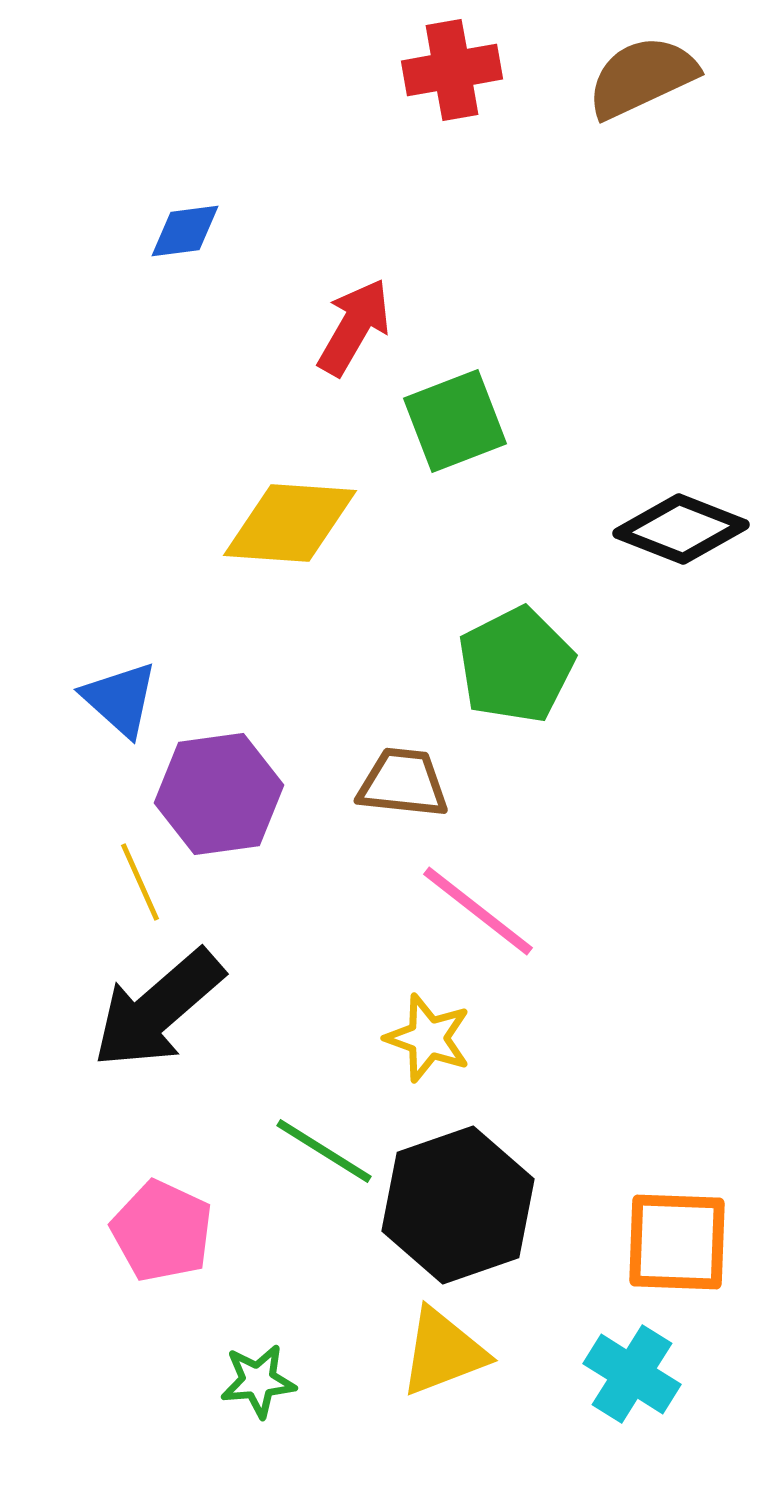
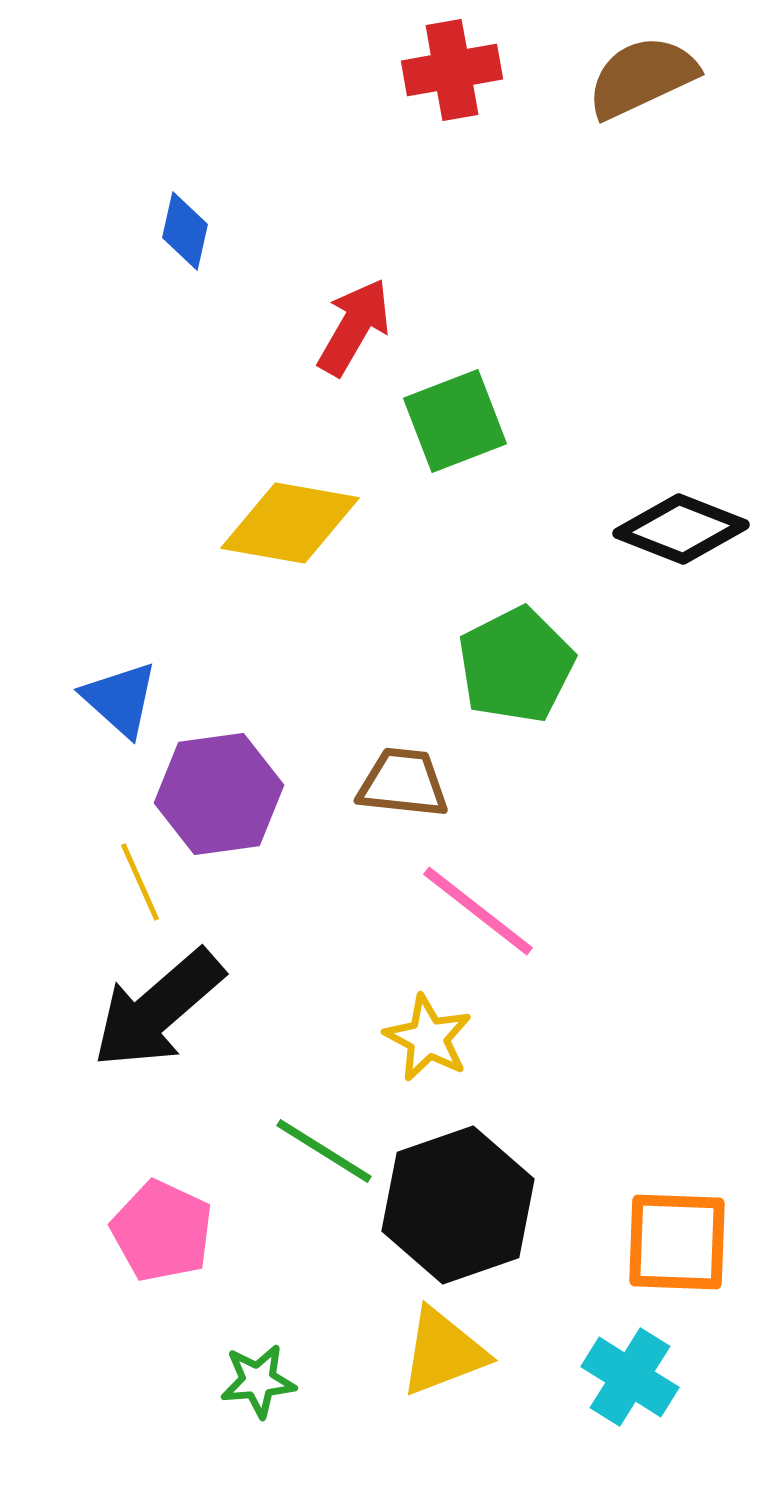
blue diamond: rotated 70 degrees counterclockwise
yellow diamond: rotated 6 degrees clockwise
yellow star: rotated 8 degrees clockwise
cyan cross: moved 2 px left, 3 px down
